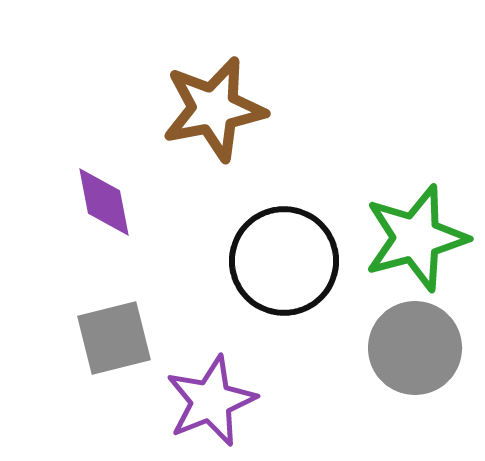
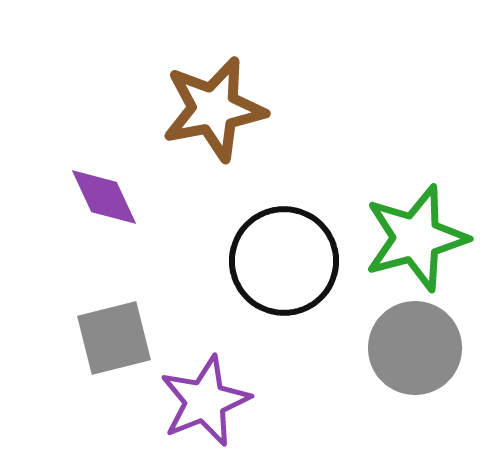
purple diamond: moved 5 px up; rotated 14 degrees counterclockwise
purple star: moved 6 px left
